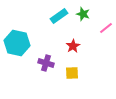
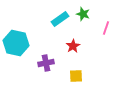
cyan rectangle: moved 1 px right, 3 px down
pink line: rotated 32 degrees counterclockwise
cyan hexagon: moved 1 px left
purple cross: rotated 28 degrees counterclockwise
yellow square: moved 4 px right, 3 px down
